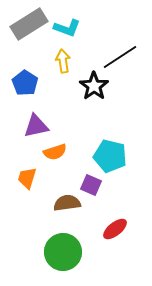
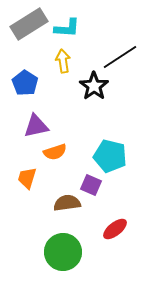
cyan L-shape: rotated 16 degrees counterclockwise
